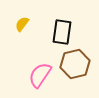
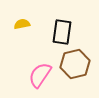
yellow semicircle: rotated 42 degrees clockwise
